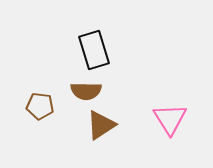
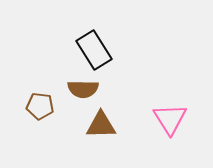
black rectangle: rotated 15 degrees counterclockwise
brown semicircle: moved 3 px left, 2 px up
brown triangle: rotated 32 degrees clockwise
